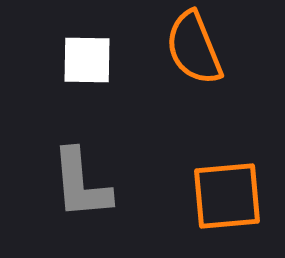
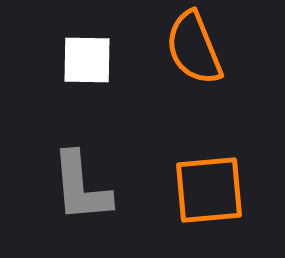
gray L-shape: moved 3 px down
orange square: moved 18 px left, 6 px up
